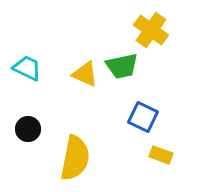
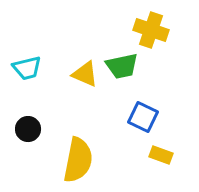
yellow cross: rotated 16 degrees counterclockwise
cyan trapezoid: rotated 140 degrees clockwise
yellow semicircle: moved 3 px right, 2 px down
